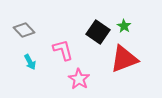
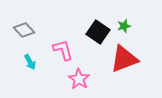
green star: rotated 24 degrees clockwise
